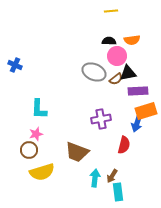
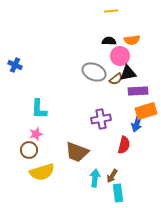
pink circle: moved 3 px right
cyan rectangle: moved 1 px down
